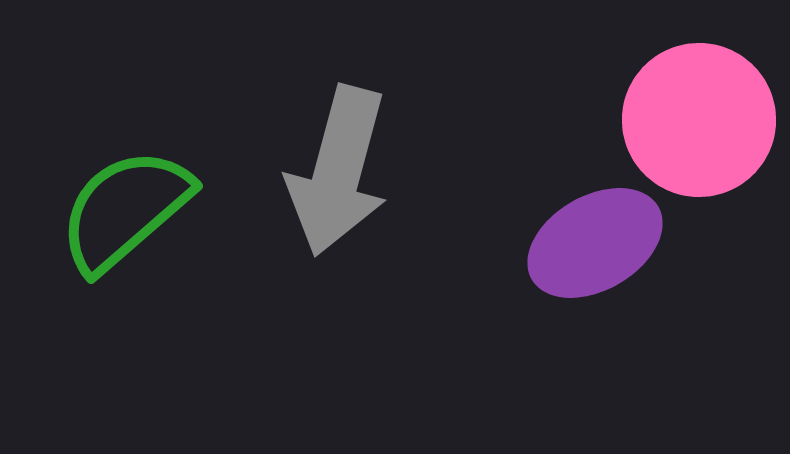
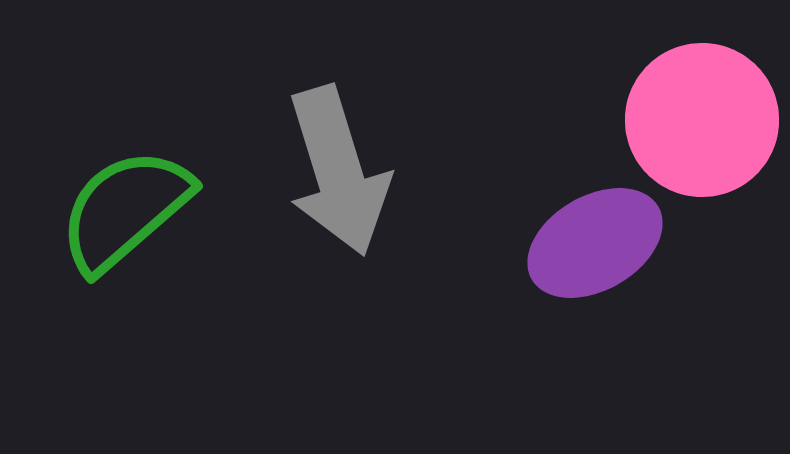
pink circle: moved 3 px right
gray arrow: rotated 32 degrees counterclockwise
